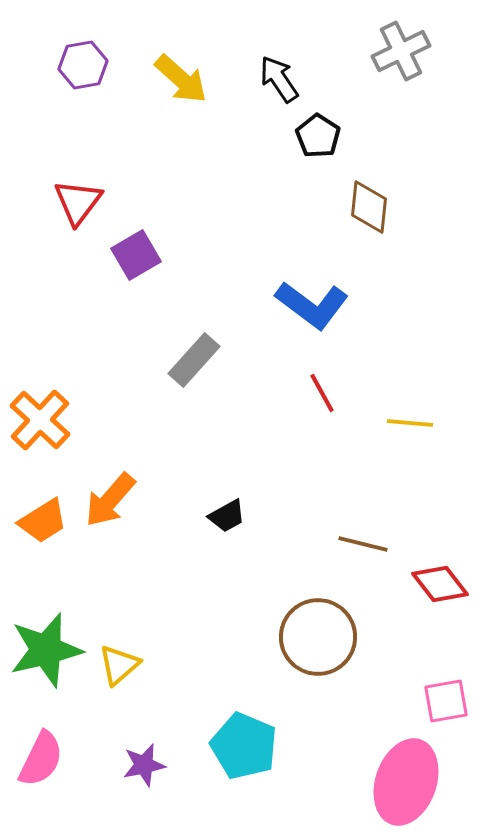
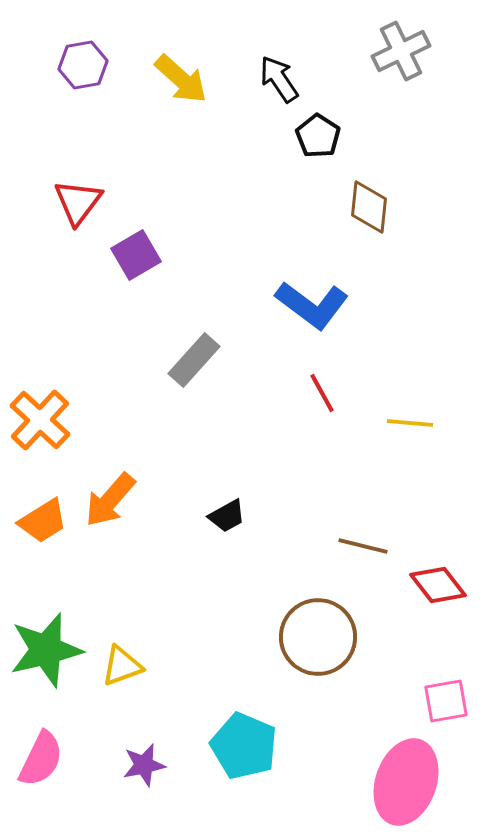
brown line: moved 2 px down
red diamond: moved 2 px left, 1 px down
yellow triangle: moved 3 px right, 1 px down; rotated 21 degrees clockwise
